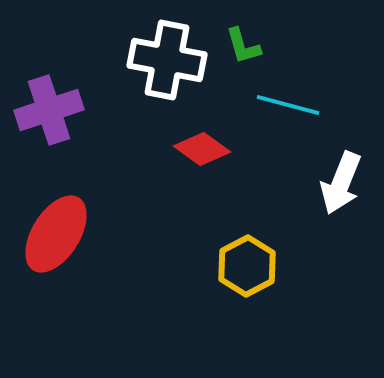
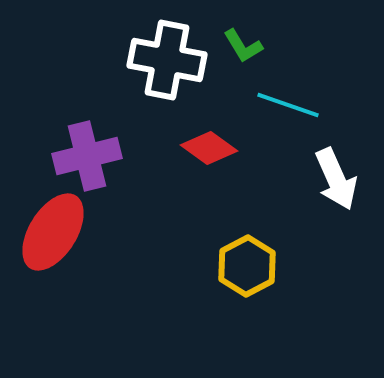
green L-shape: rotated 15 degrees counterclockwise
cyan line: rotated 4 degrees clockwise
purple cross: moved 38 px right, 46 px down; rotated 4 degrees clockwise
red diamond: moved 7 px right, 1 px up
white arrow: moved 5 px left, 4 px up; rotated 46 degrees counterclockwise
red ellipse: moved 3 px left, 2 px up
